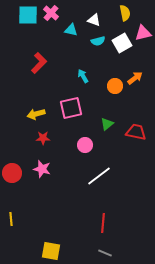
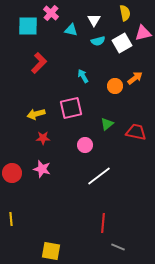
cyan square: moved 11 px down
white triangle: rotated 40 degrees clockwise
gray line: moved 13 px right, 6 px up
